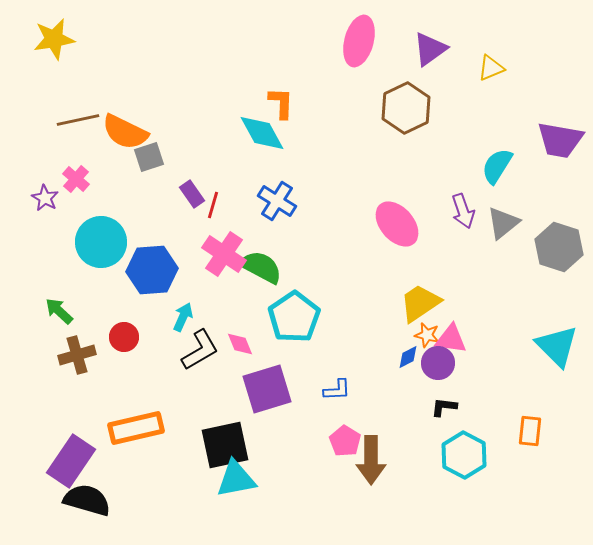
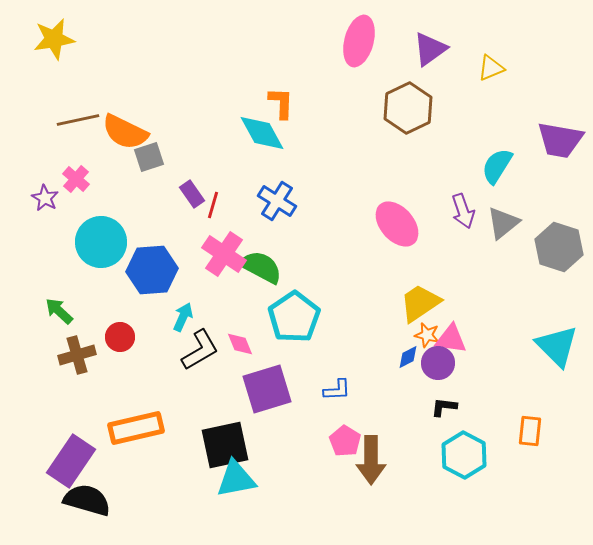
brown hexagon at (406, 108): moved 2 px right
red circle at (124, 337): moved 4 px left
